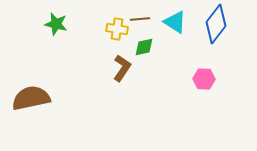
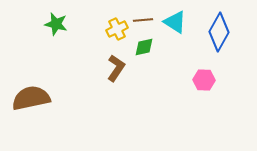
brown line: moved 3 px right, 1 px down
blue diamond: moved 3 px right, 8 px down; rotated 9 degrees counterclockwise
yellow cross: rotated 35 degrees counterclockwise
brown L-shape: moved 6 px left
pink hexagon: moved 1 px down
